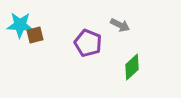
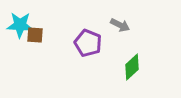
brown square: rotated 18 degrees clockwise
